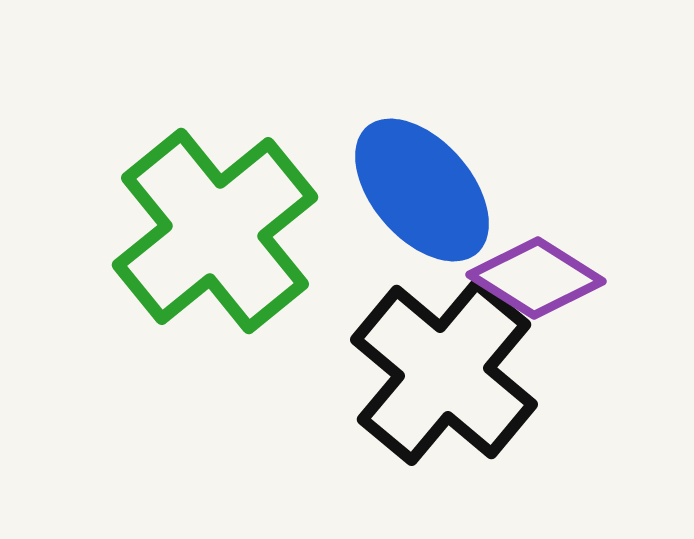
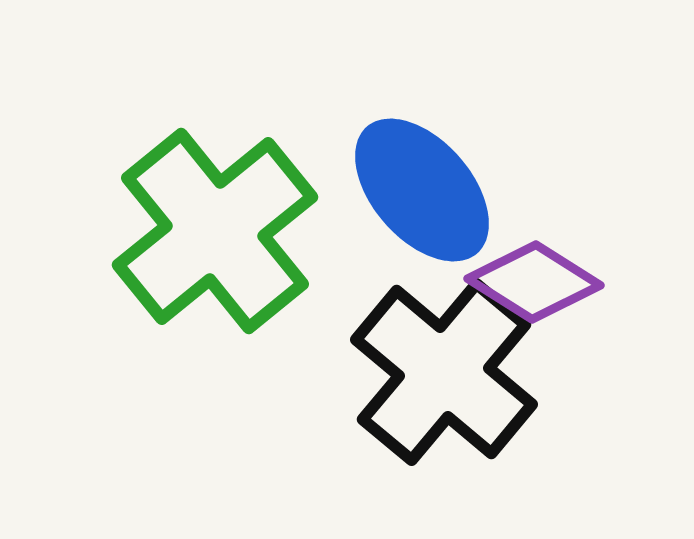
purple diamond: moved 2 px left, 4 px down
